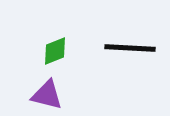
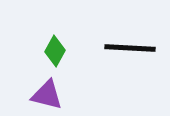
green diamond: rotated 40 degrees counterclockwise
